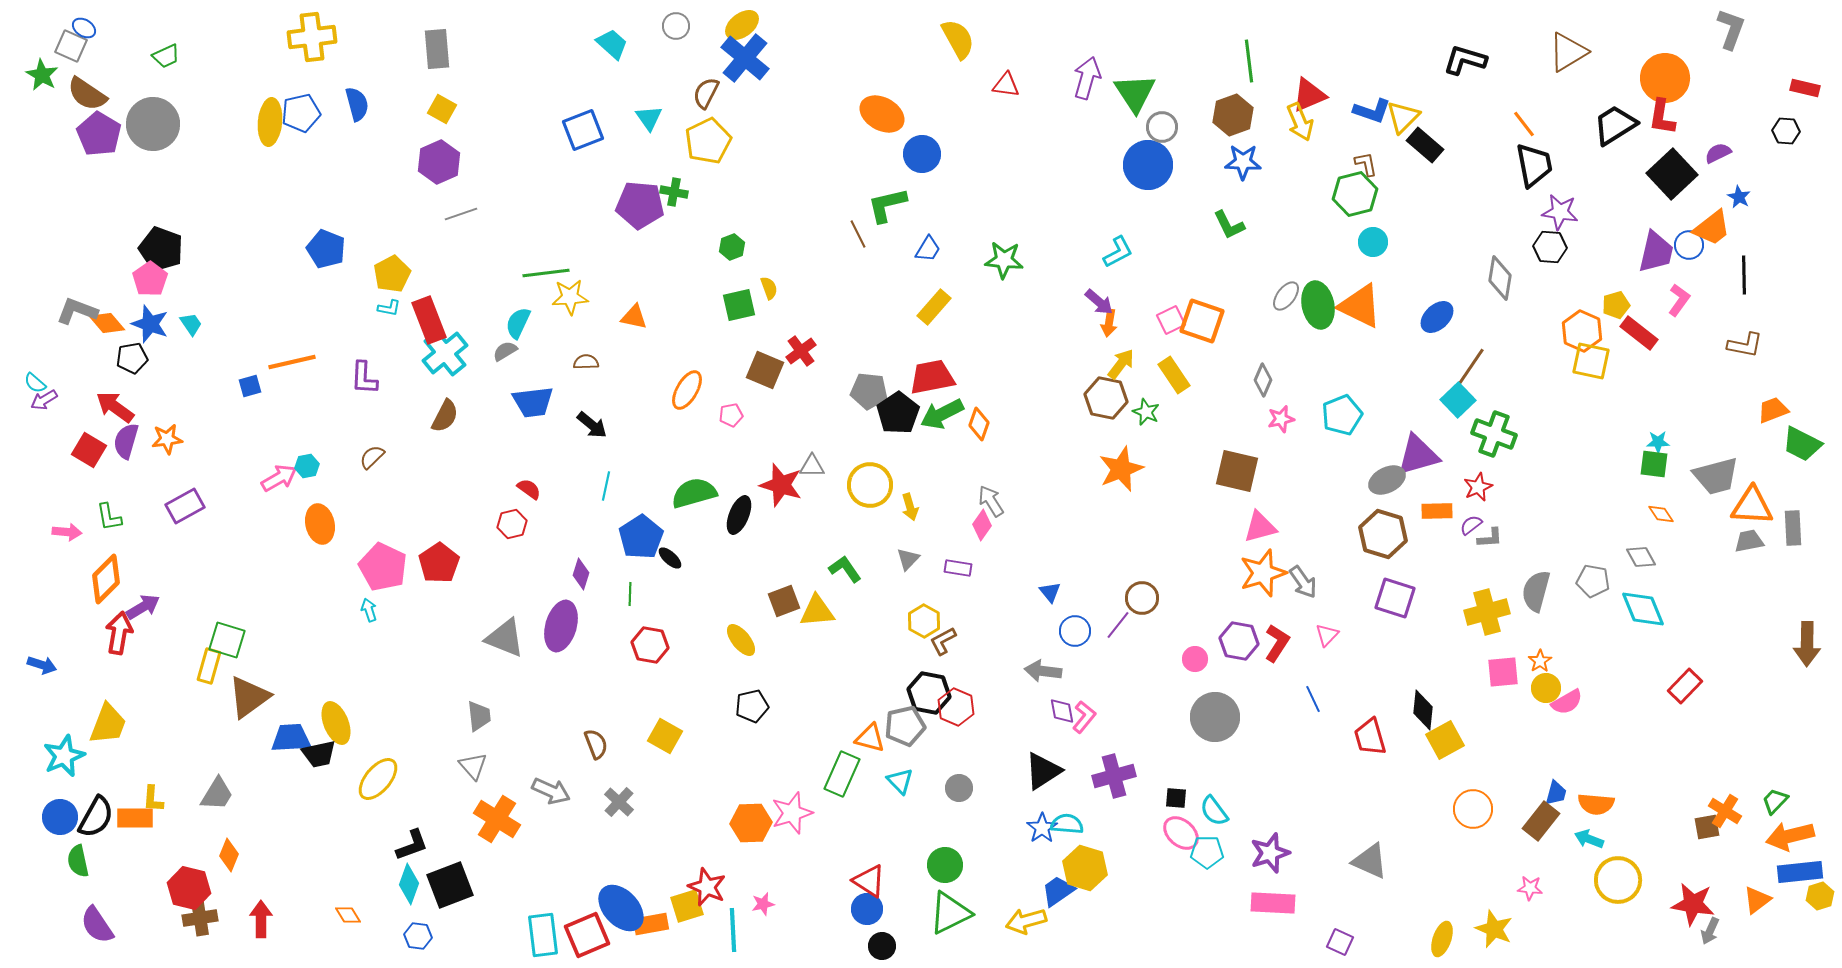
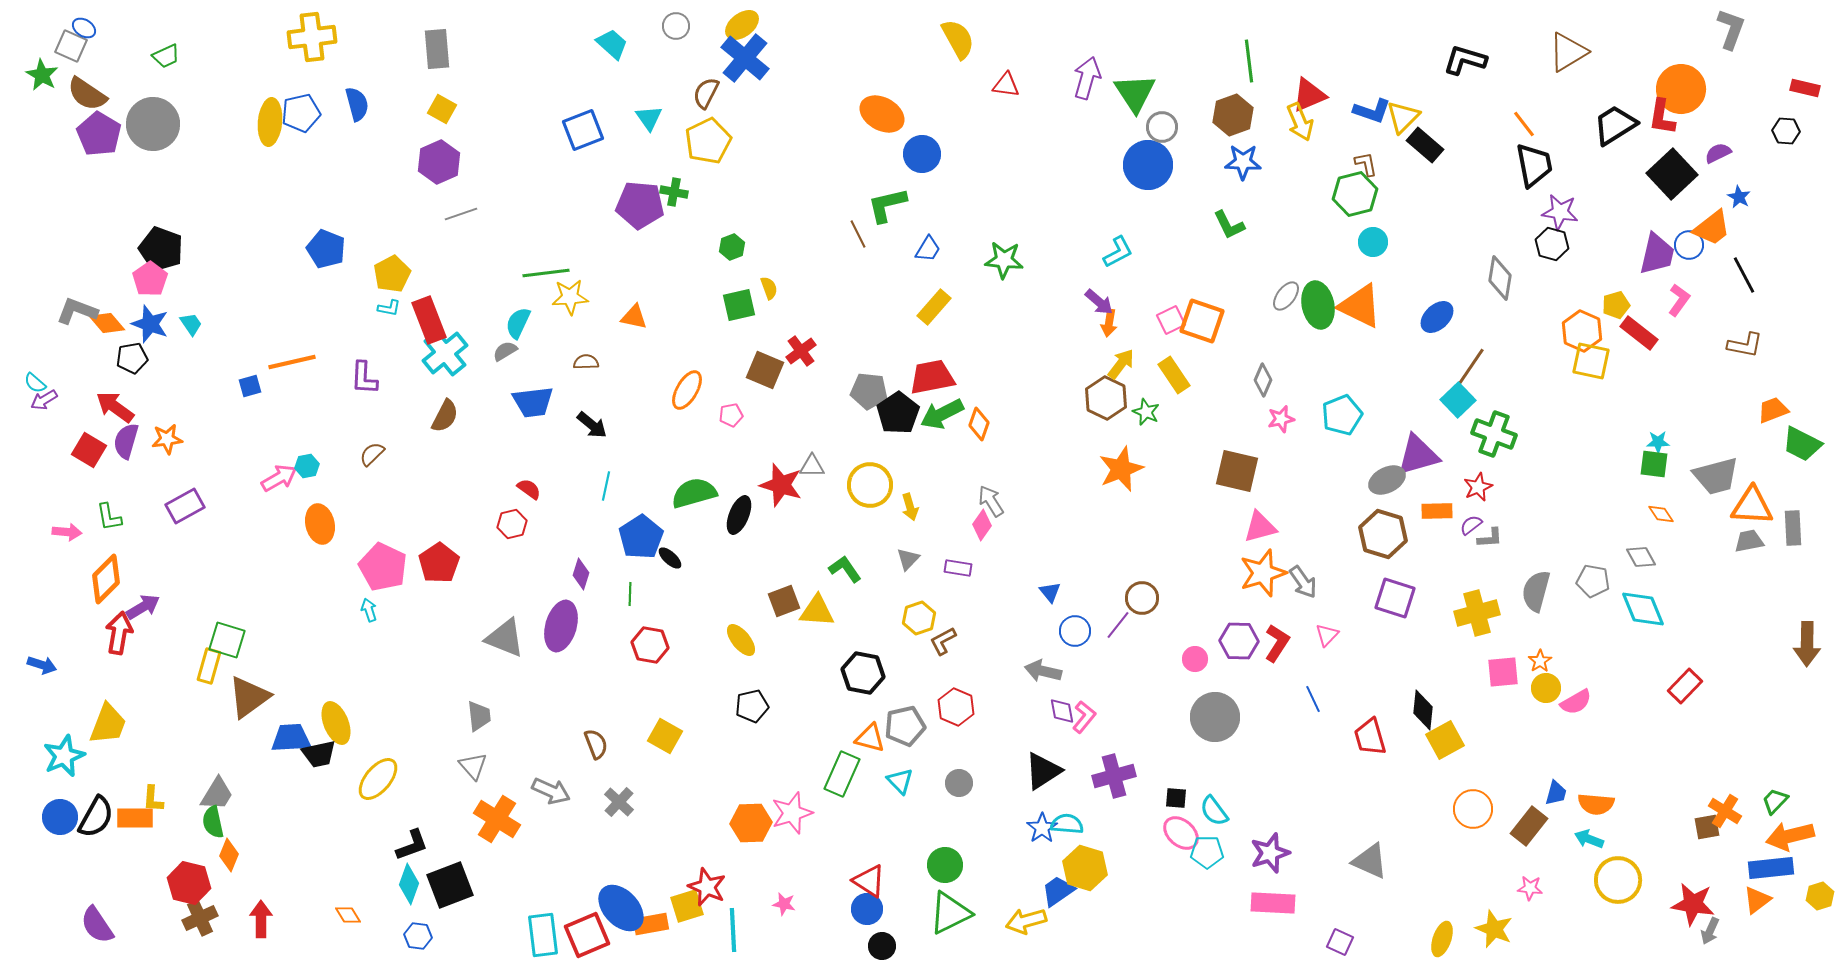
orange circle at (1665, 78): moved 16 px right, 11 px down
black hexagon at (1550, 247): moved 2 px right, 3 px up; rotated 12 degrees clockwise
purple trapezoid at (1656, 252): moved 1 px right, 2 px down
black line at (1744, 275): rotated 27 degrees counterclockwise
brown hexagon at (1106, 398): rotated 15 degrees clockwise
brown semicircle at (372, 457): moved 3 px up
yellow triangle at (817, 611): rotated 9 degrees clockwise
yellow cross at (1487, 612): moved 10 px left, 1 px down
yellow hexagon at (924, 621): moved 5 px left, 3 px up; rotated 12 degrees clockwise
purple hexagon at (1239, 641): rotated 9 degrees counterclockwise
gray arrow at (1043, 671): rotated 6 degrees clockwise
black hexagon at (929, 693): moved 66 px left, 20 px up
pink semicircle at (1567, 702): moved 9 px right
gray circle at (959, 788): moved 5 px up
brown rectangle at (1541, 821): moved 12 px left, 5 px down
green semicircle at (78, 861): moved 135 px right, 39 px up
blue rectangle at (1800, 872): moved 29 px left, 4 px up
red hexagon at (189, 888): moved 5 px up
pink star at (763, 904): moved 21 px right; rotated 25 degrees clockwise
brown cross at (200, 918): rotated 16 degrees counterclockwise
